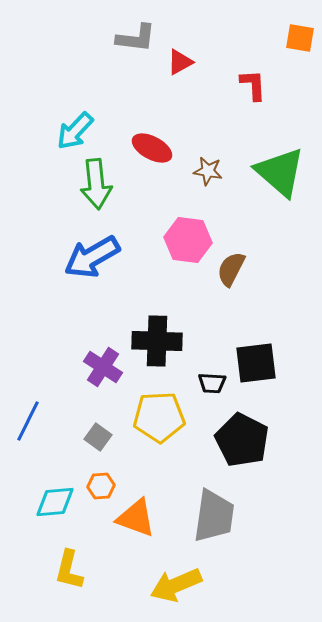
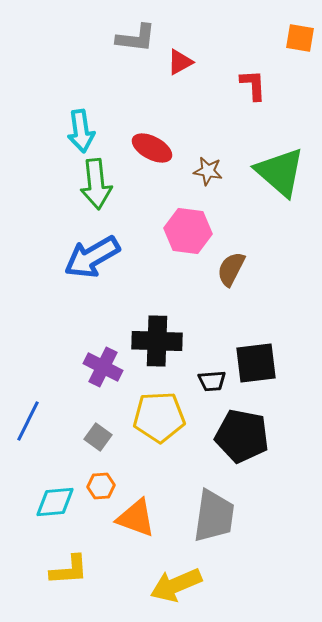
cyan arrow: moved 6 px right; rotated 51 degrees counterclockwise
pink hexagon: moved 9 px up
purple cross: rotated 6 degrees counterclockwise
black trapezoid: moved 2 px up; rotated 8 degrees counterclockwise
black pentagon: moved 4 px up; rotated 16 degrees counterclockwise
yellow L-shape: rotated 108 degrees counterclockwise
